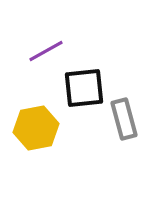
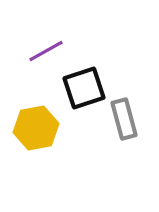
black square: rotated 12 degrees counterclockwise
